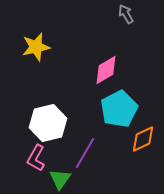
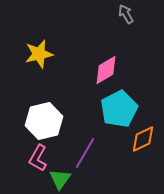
yellow star: moved 3 px right, 7 px down
white hexagon: moved 4 px left, 2 px up
pink L-shape: moved 2 px right
